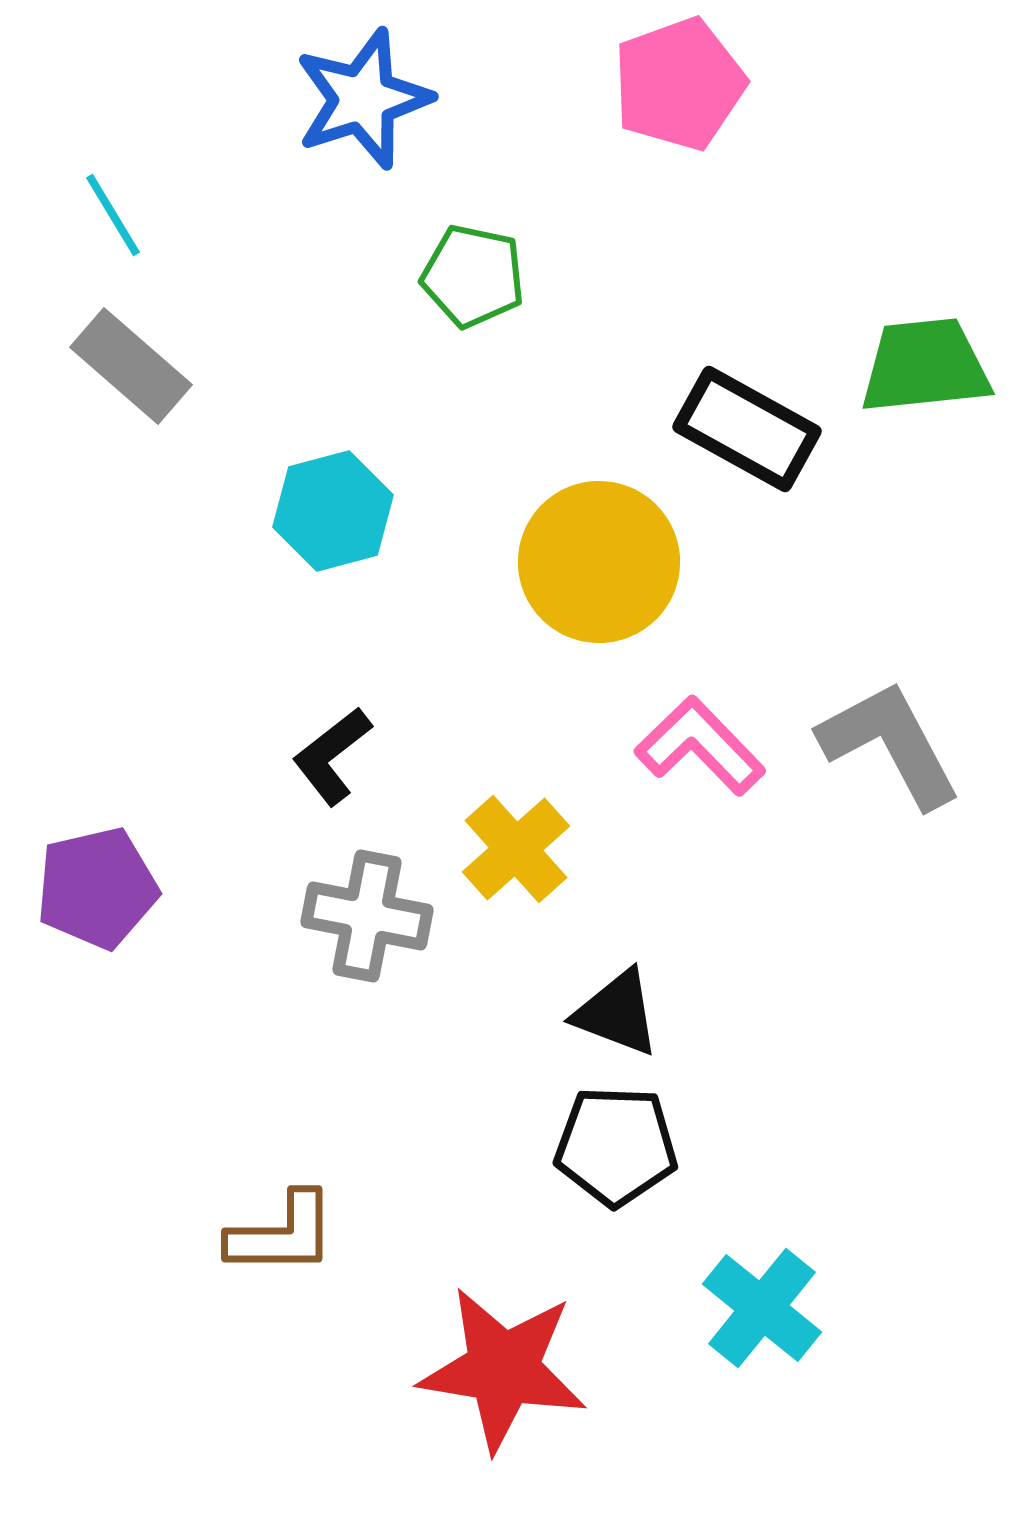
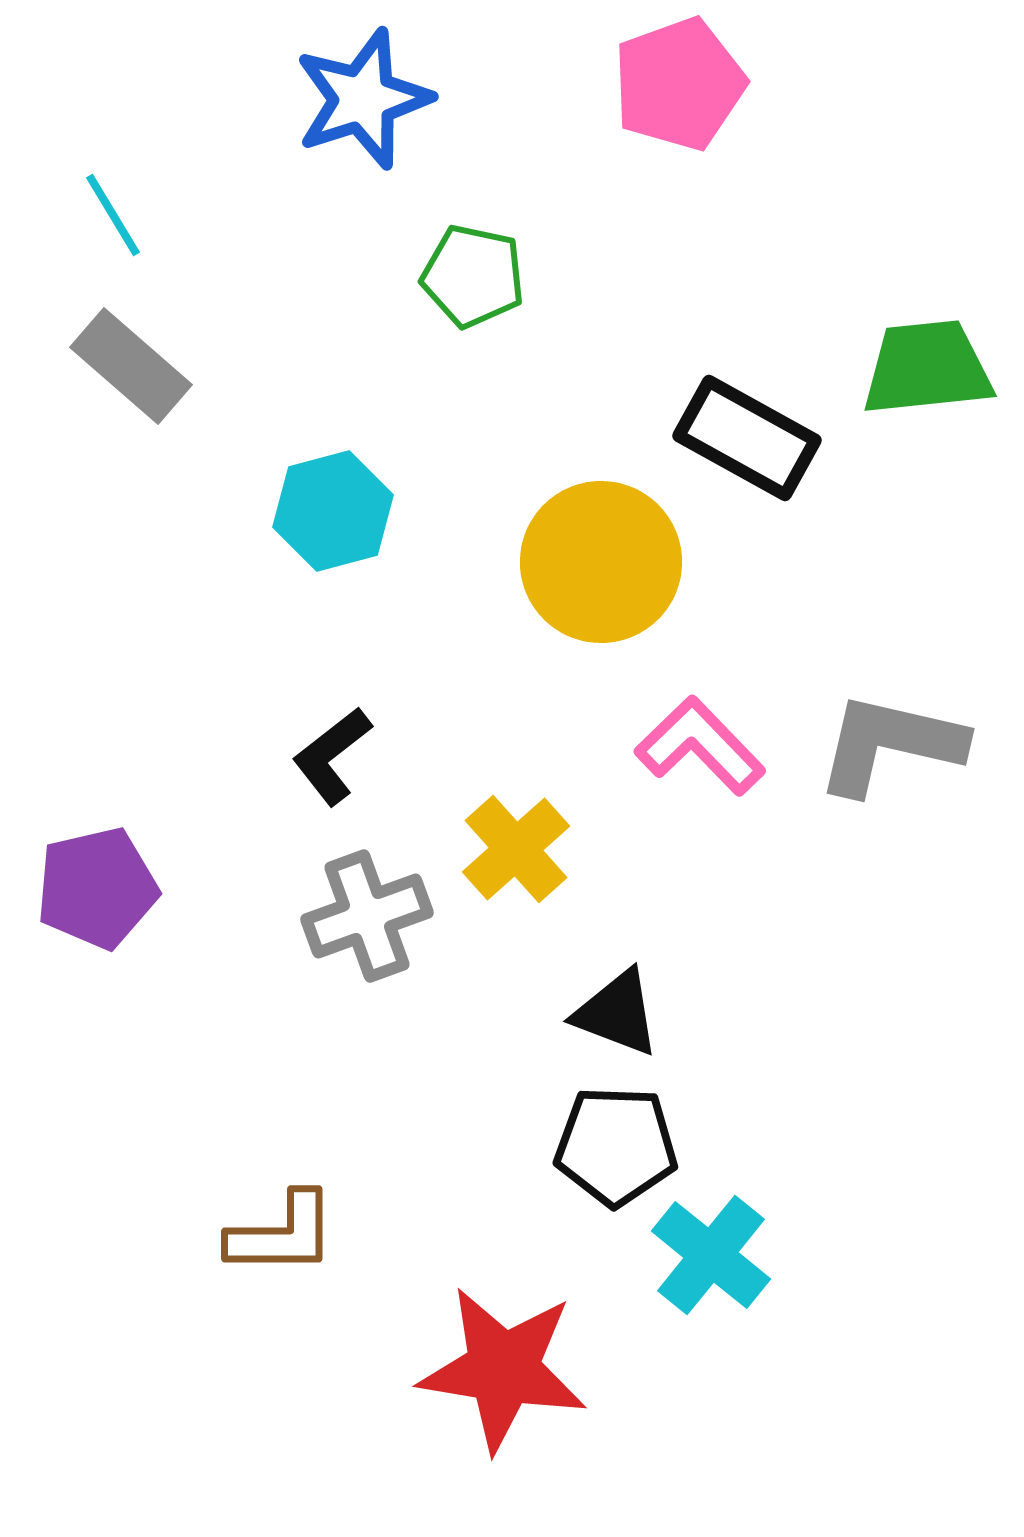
green trapezoid: moved 2 px right, 2 px down
black rectangle: moved 9 px down
yellow circle: moved 2 px right
gray L-shape: rotated 49 degrees counterclockwise
gray cross: rotated 31 degrees counterclockwise
cyan cross: moved 51 px left, 53 px up
